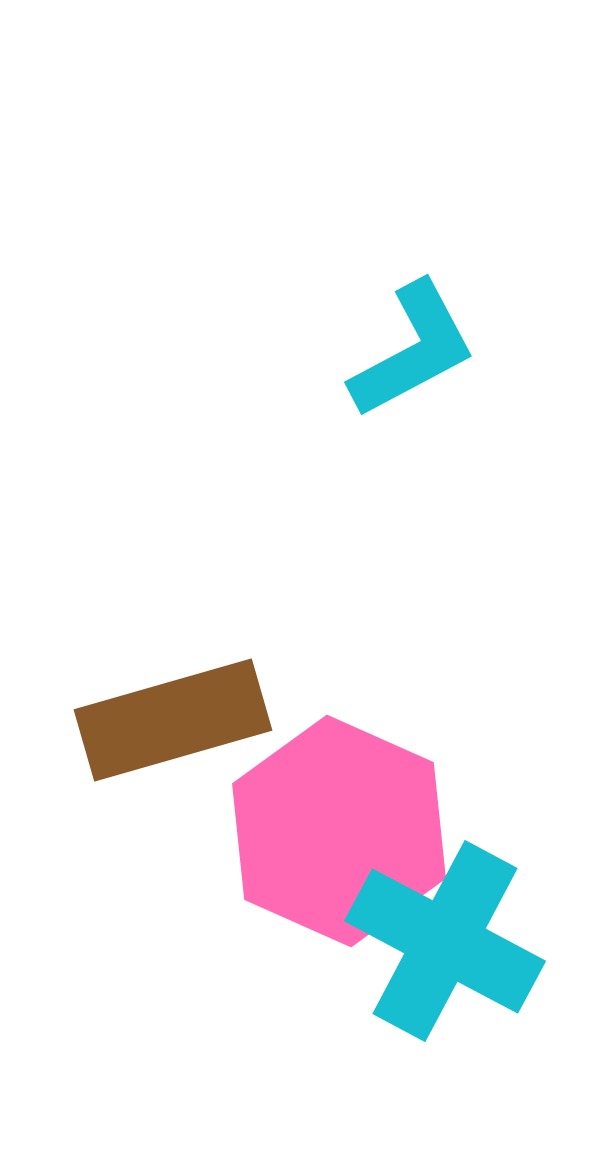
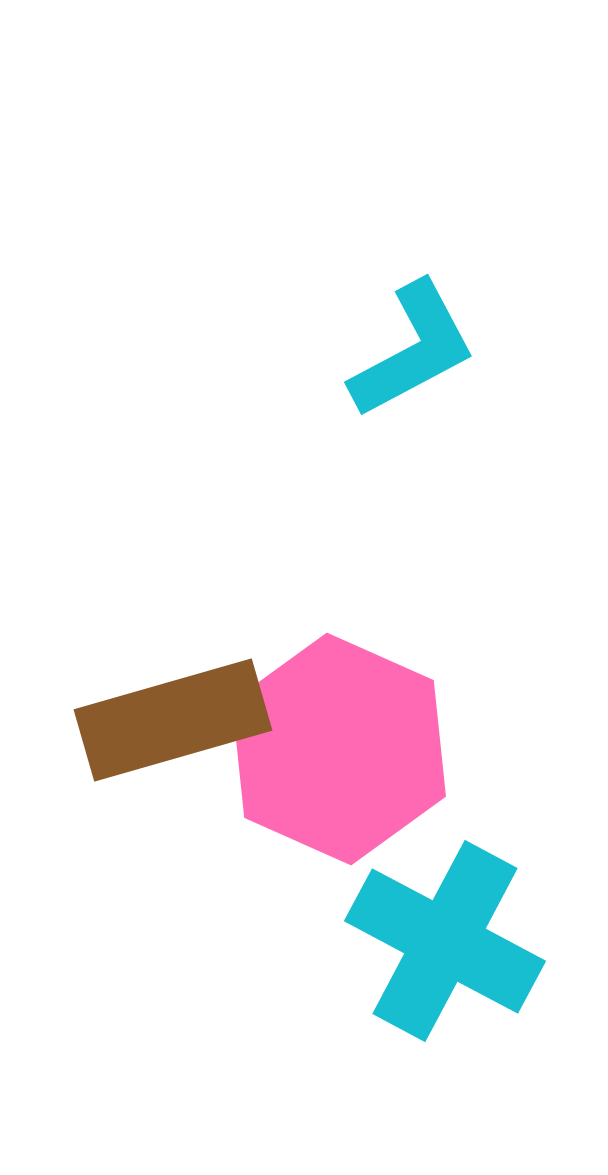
pink hexagon: moved 82 px up
